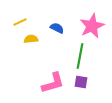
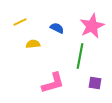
yellow semicircle: moved 2 px right, 5 px down
purple square: moved 14 px right, 1 px down
